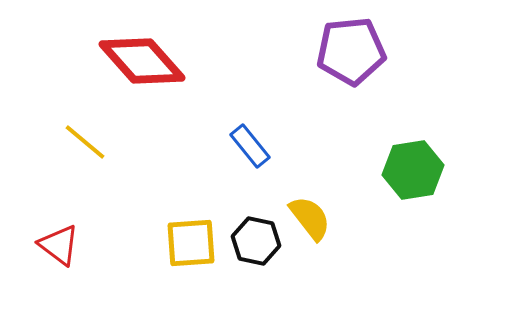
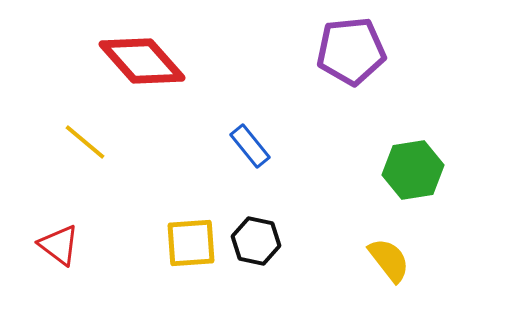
yellow semicircle: moved 79 px right, 42 px down
